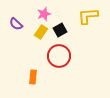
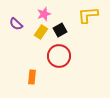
yellow L-shape: moved 1 px up
orange rectangle: moved 1 px left
